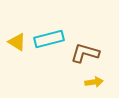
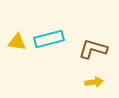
yellow triangle: rotated 24 degrees counterclockwise
brown L-shape: moved 8 px right, 4 px up
